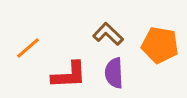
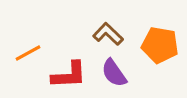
orange line: moved 5 px down; rotated 12 degrees clockwise
purple semicircle: rotated 32 degrees counterclockwise
